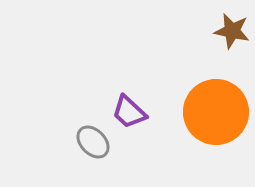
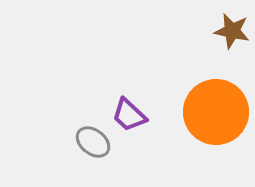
purple trapezoid: moved 3 px down
gray ellipse: rotated 8 degrees counterclockwise
